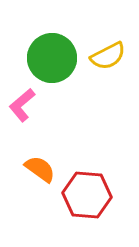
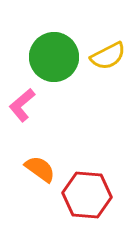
green circle: moved 2 px right, 1 px up
